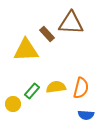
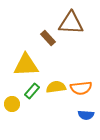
brown rectangle: moved 1 px right, 4 px down
yellow triangle: moved 15 px down
orange semicircle: rotated 70 degrees clockwise
yellow circle: moved 1 px left
